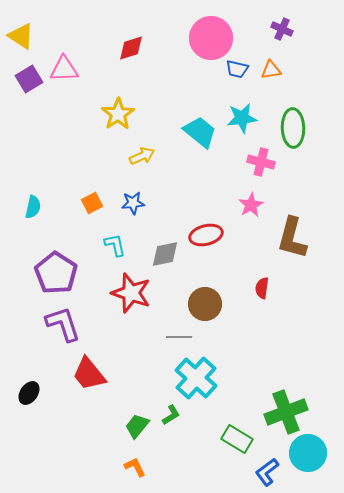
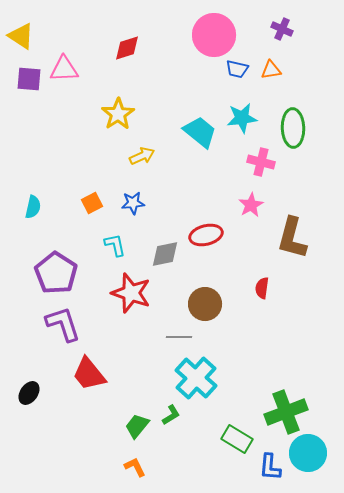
pink circle: moved 3 px right, 3 px up
red diamond: moved 4 px left
purple square: rotated 36 degrees clockwise
blue L-shape: moved 3 px right, 5 px up; rotated 48 degrees counterclockwise
